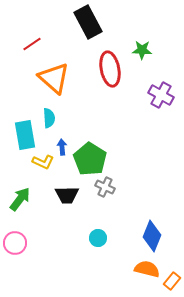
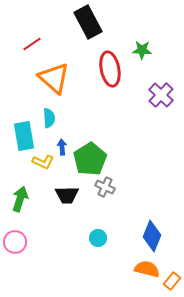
purple cross: rotated 15 degrees clockwise
cyan rectangle: moved 1 px left, 1 px down
green pentagon: rotated 8 degrees clockwise
green arrow: rotated 20 degrees counterclockwise
pink circle: moved 1 px up
